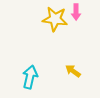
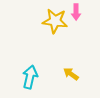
yellow star: moved 2 px down
yellow arrow: moved 2 px left, 3 px down
